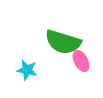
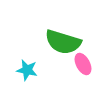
pink ellipse: moved 2 px right, 3 px down
